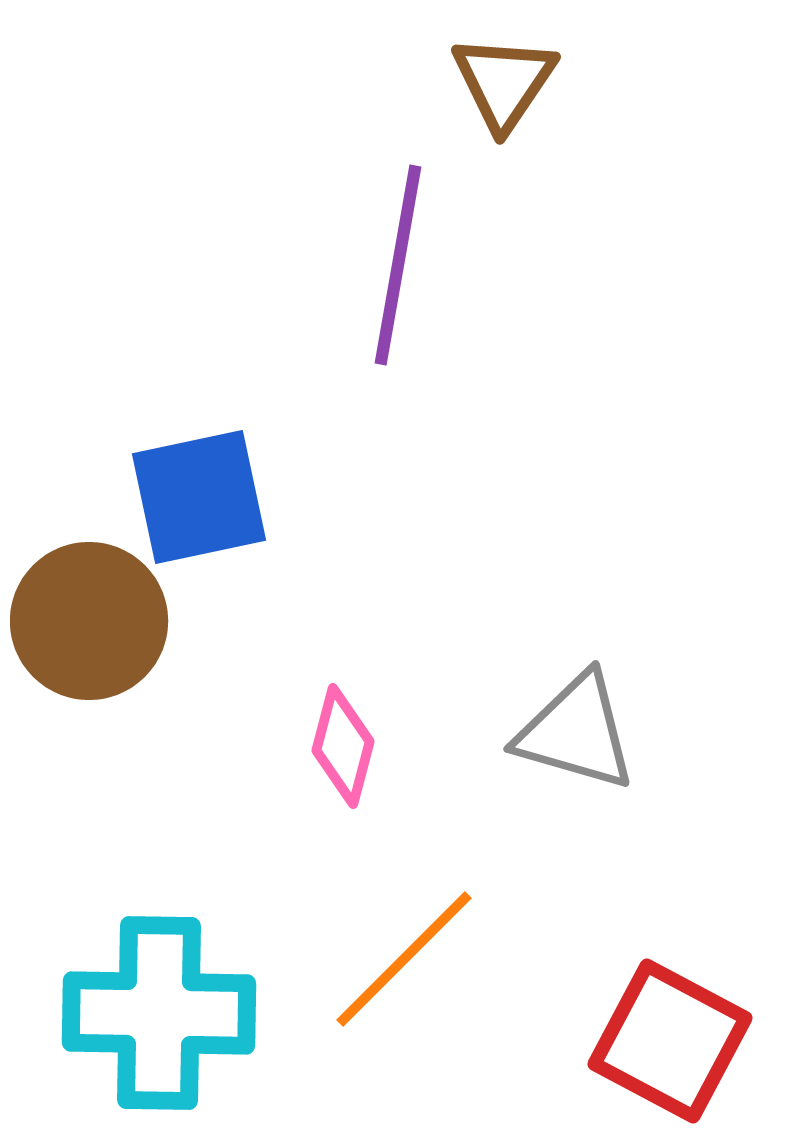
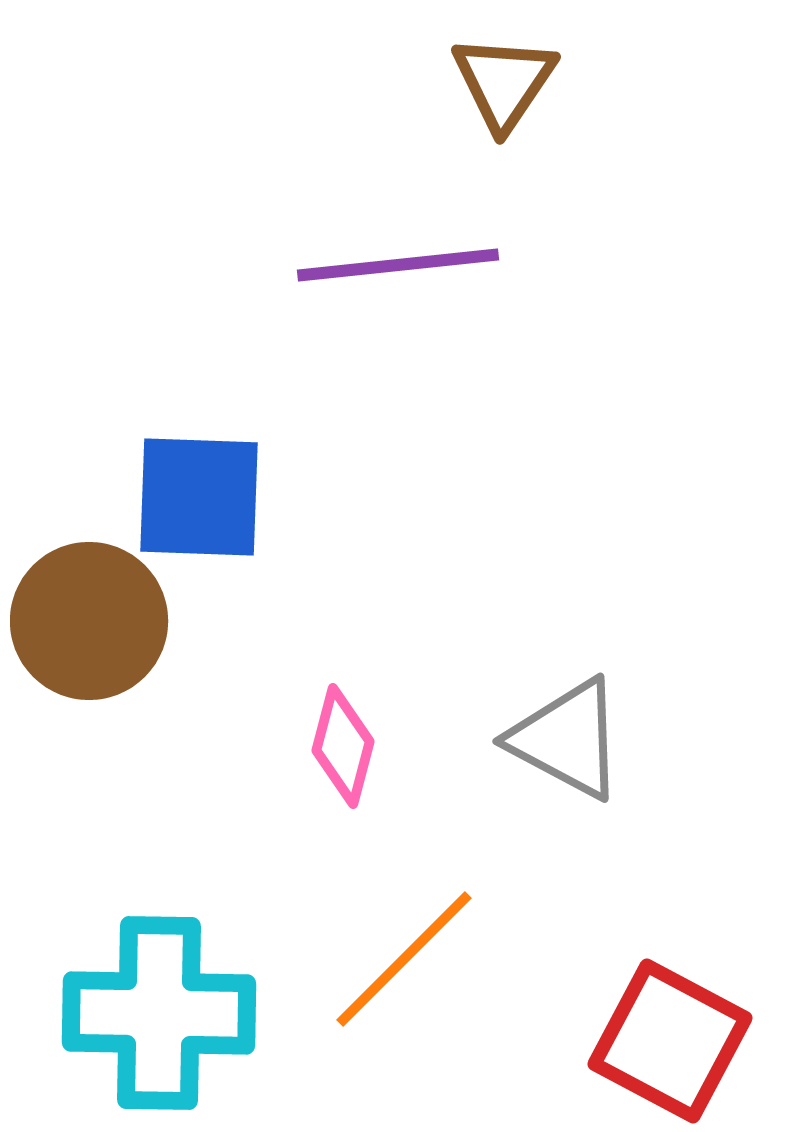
purple line: rotated 74 degrees clockwise
blue square: rotated 14 degrees clockwise
gray triangle: moved 9 px left, 7 px down; rotated 12 degrees clockwise
